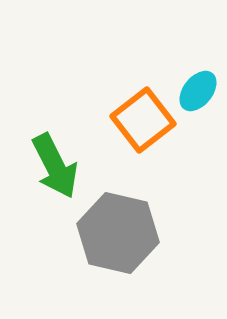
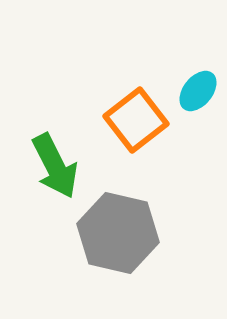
orange square: moved 7 px left
